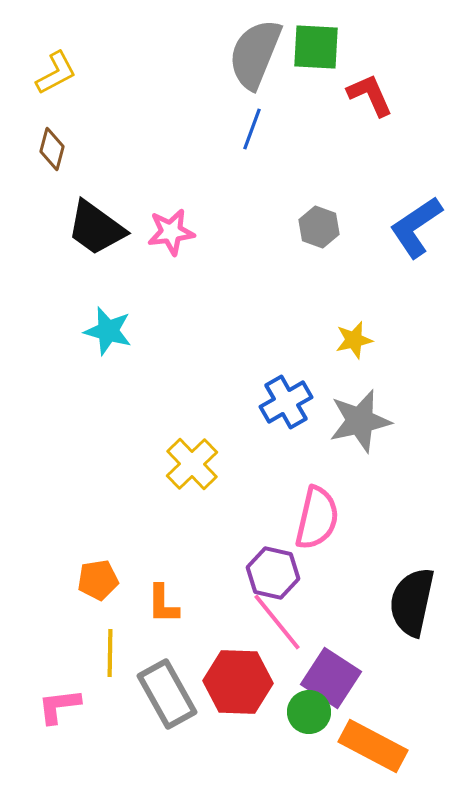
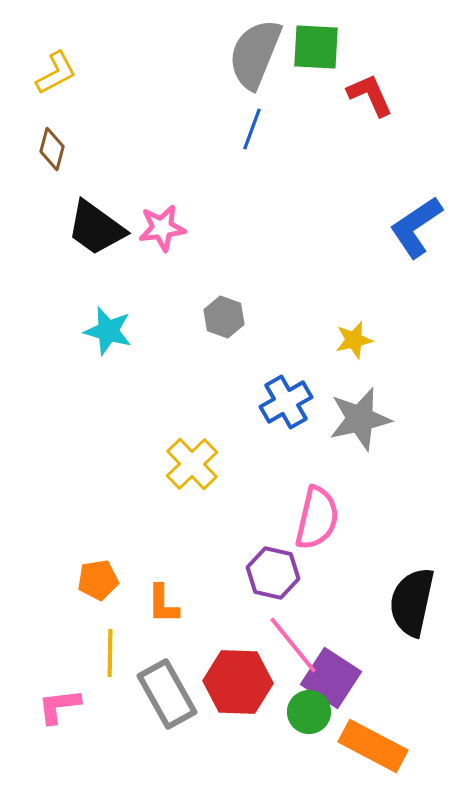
gray hexagon: moved 95 px left, 90 px down
pink star: moved 9 px left, 4 px up
gray star: moved 2 px up
pink line: moved 16 px right, 23 px down
